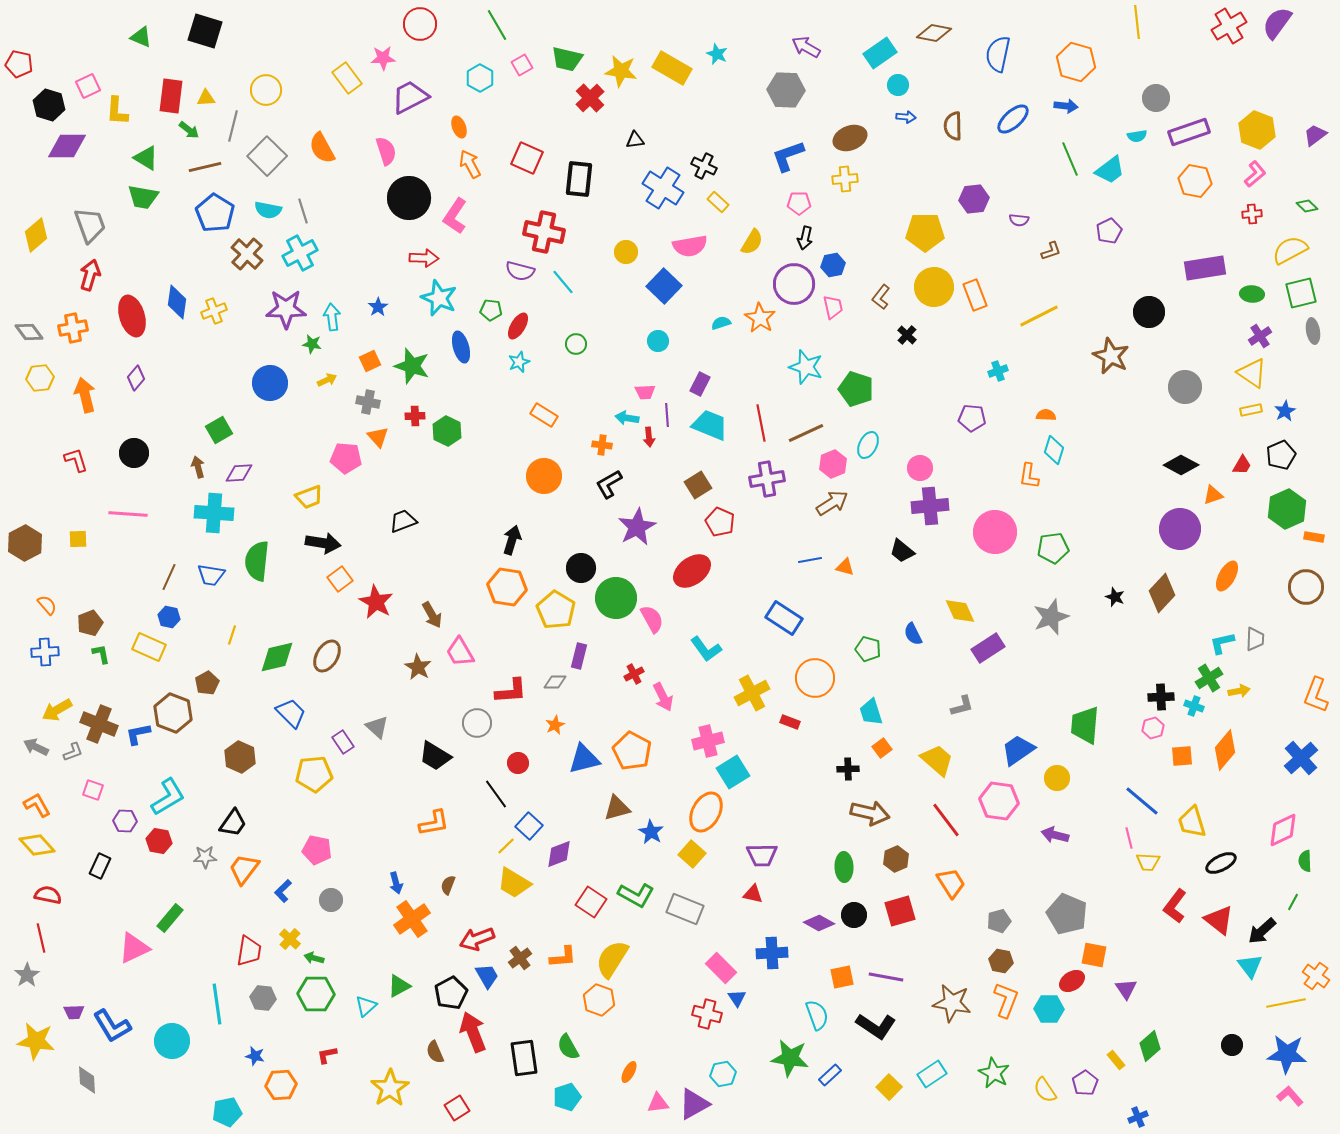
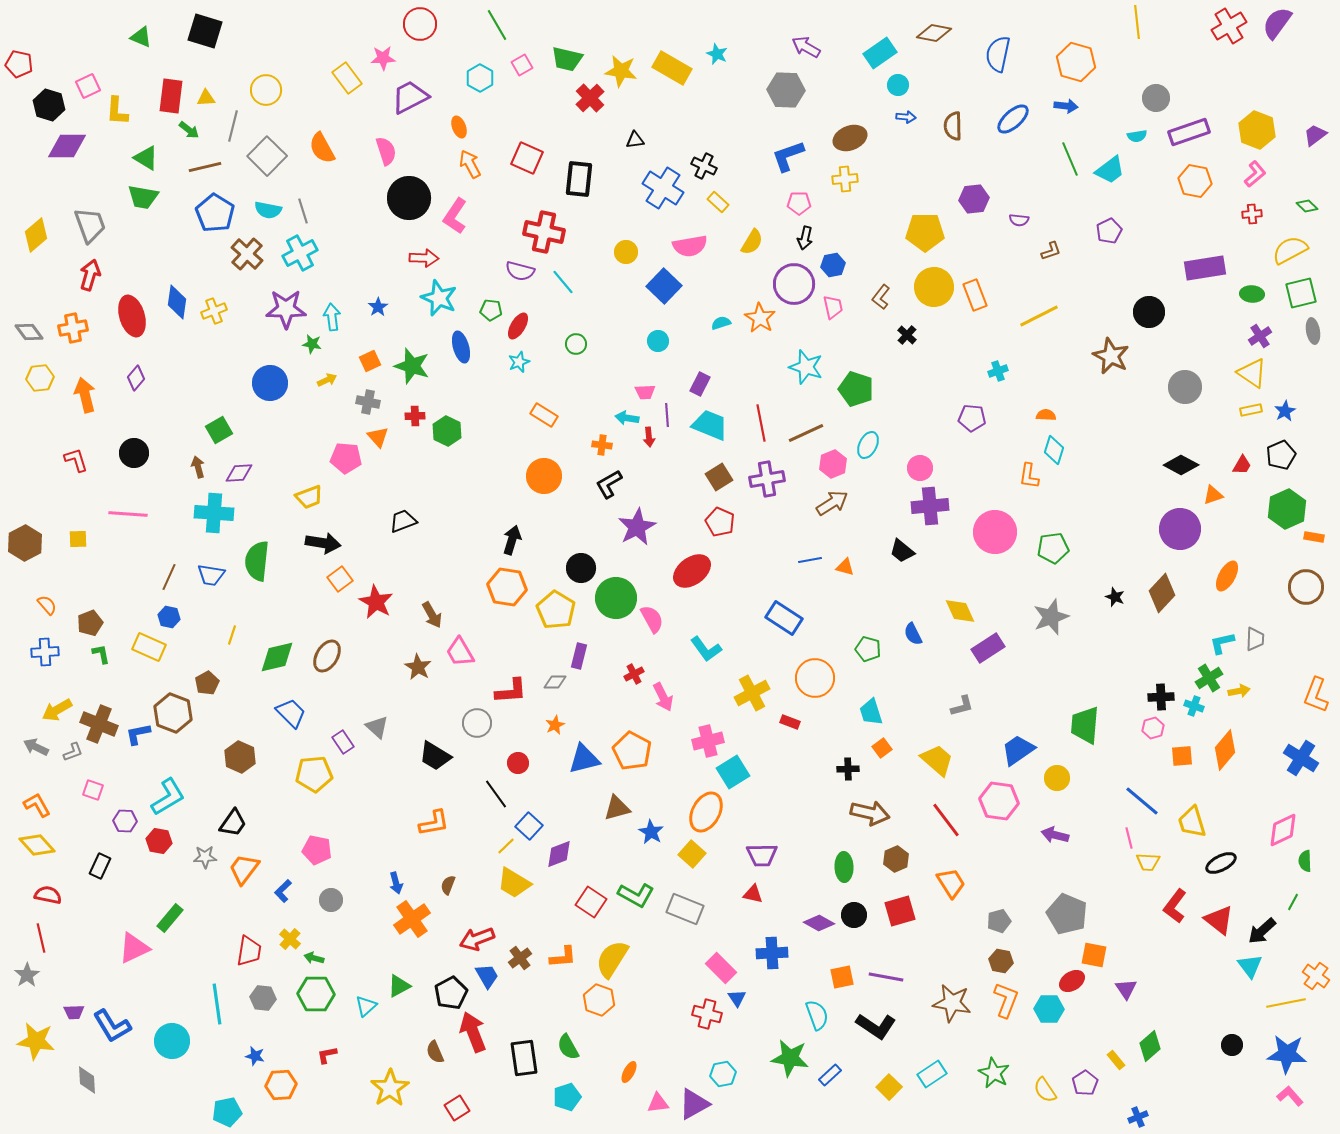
brown square at (698, 485): moved 21 px right, 8 px up
blue cross at (1301, 758): rotated 16 degrees counterclockwise
